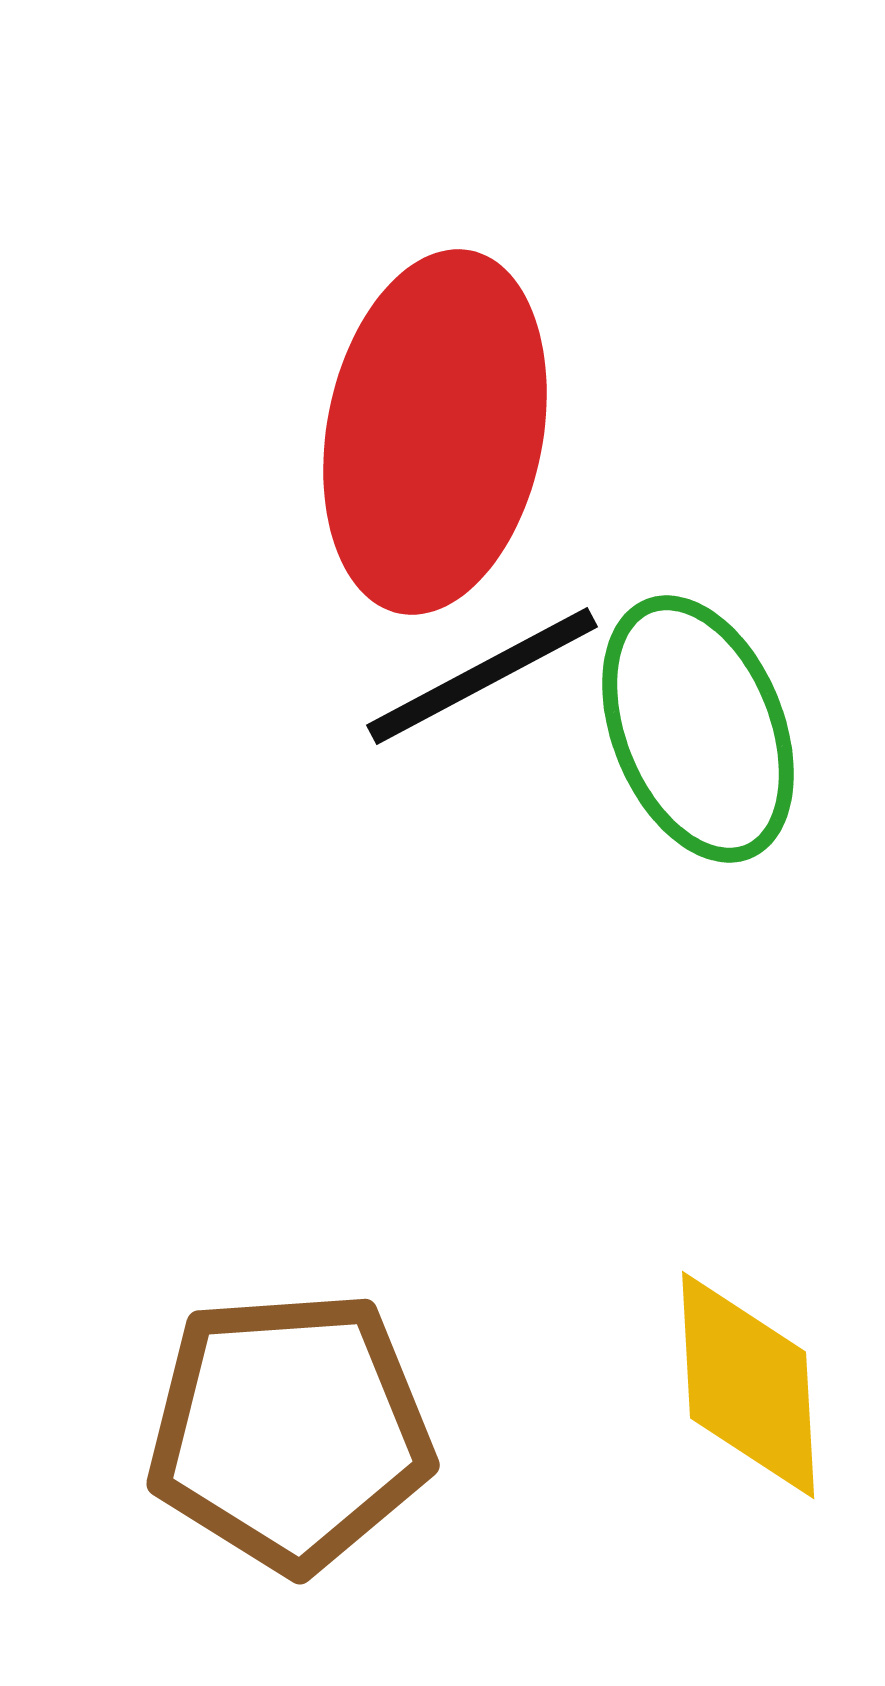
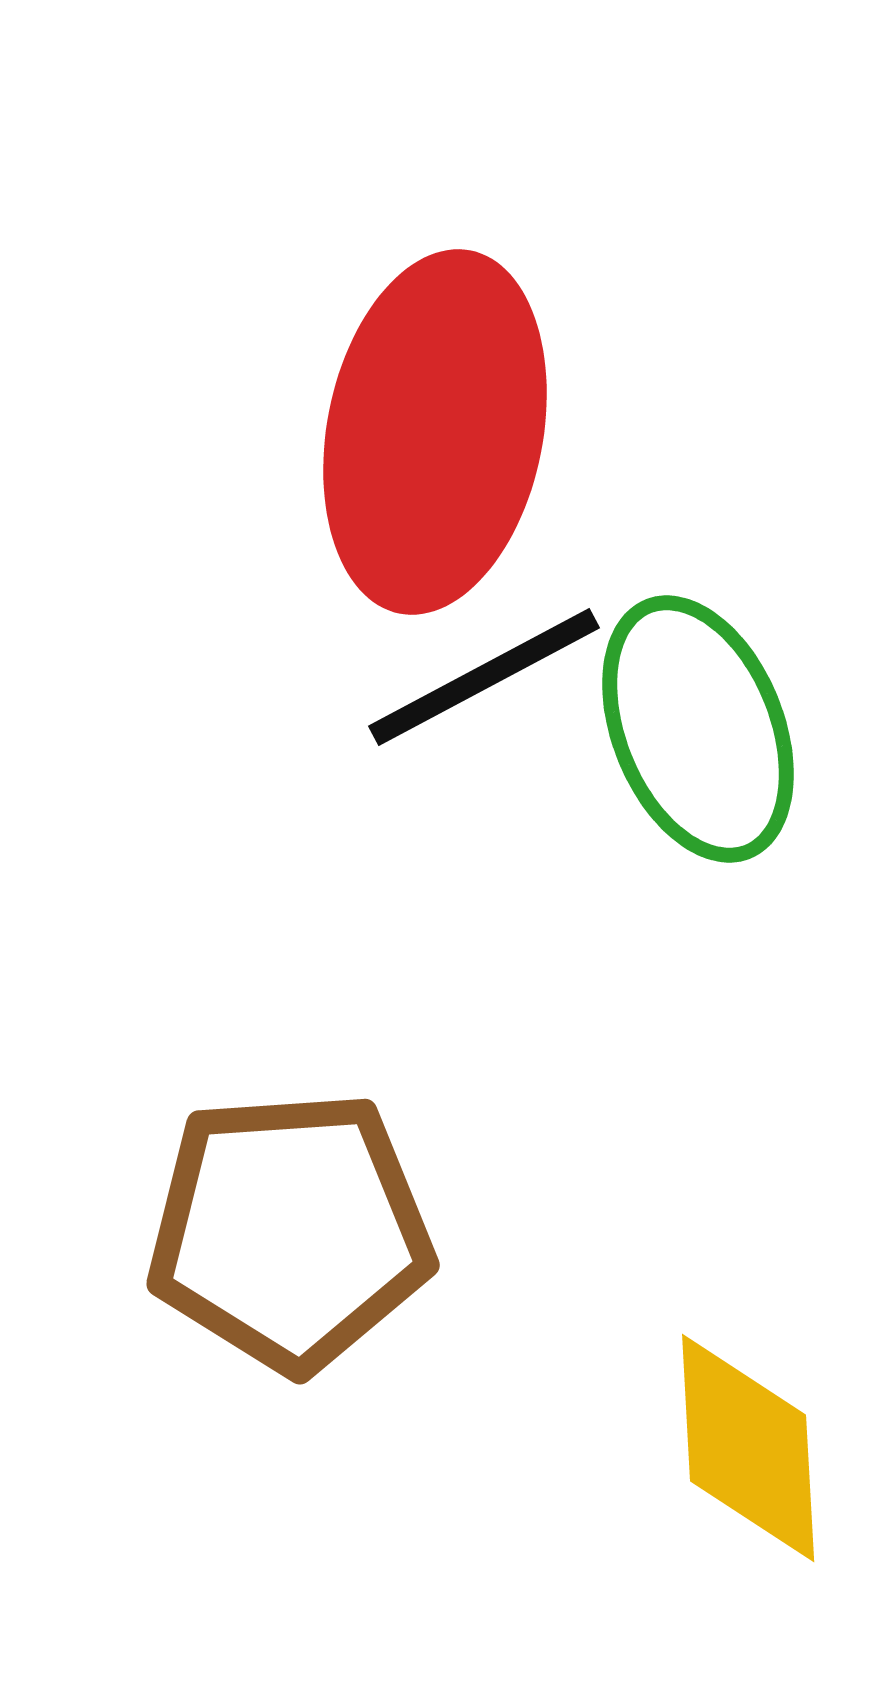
black line: moved 2 px right, 1 px down
yellow diamond: moved 63 px down
brown pentagon: moved 200 px up
